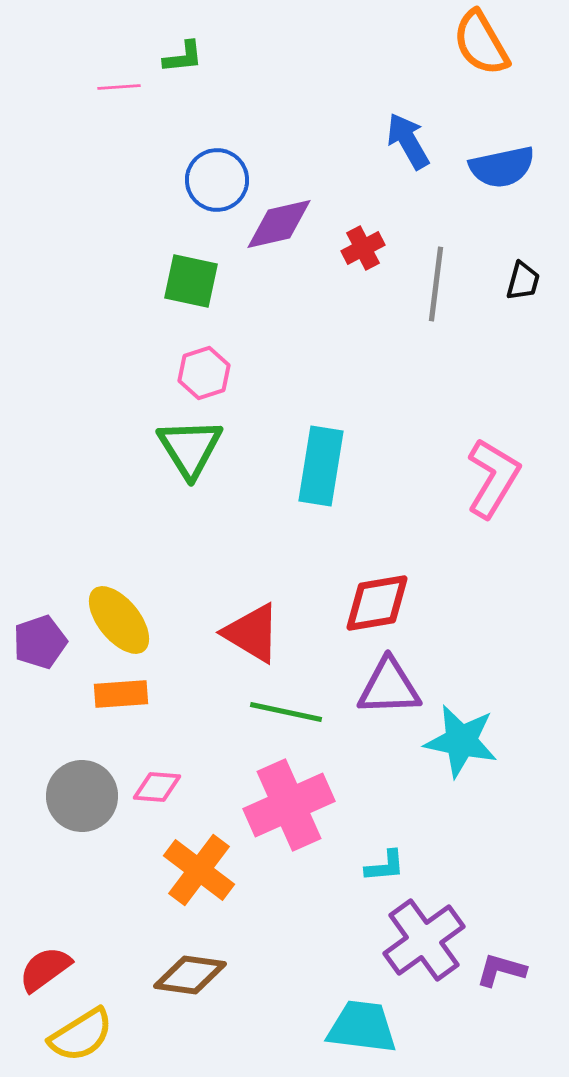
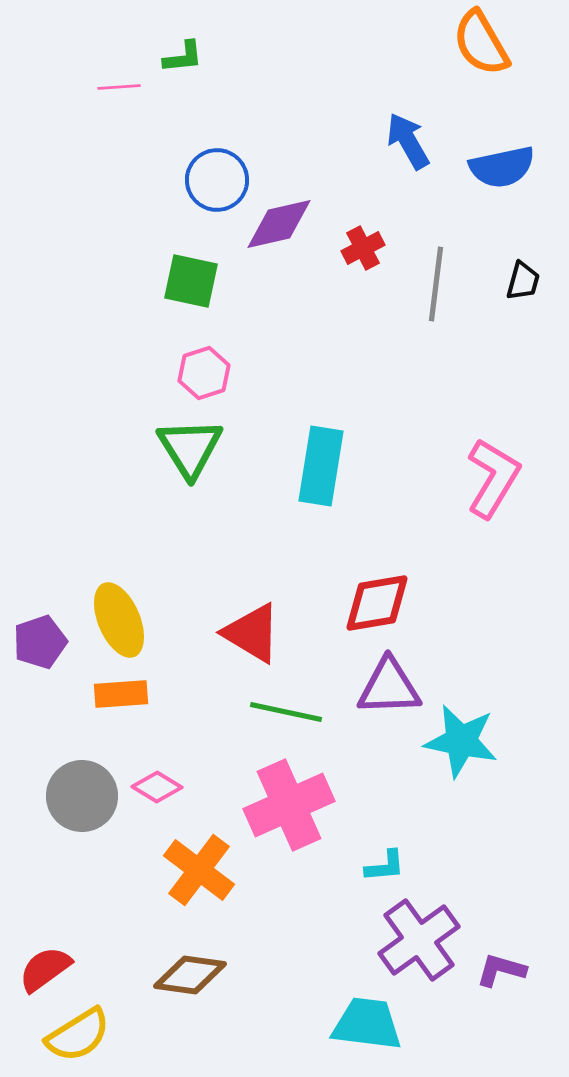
yellow ellipse: rotated 16 degrees clockwise
pink diamond: rotated 27 degrees clockwise
purple cross: moved 5 px left
cyan trapezoid: moved 5 px right, 3 px up
yellow semicircle: moved 3 px left
